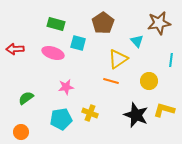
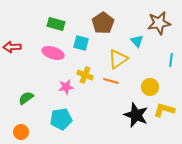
cyan square: moved 3 px right
red arrow: moved 3 px left, 2 px up
yellow circle: moved 1 px right, 6 px down
yellow cross: moved 5 px left, 38 px up
